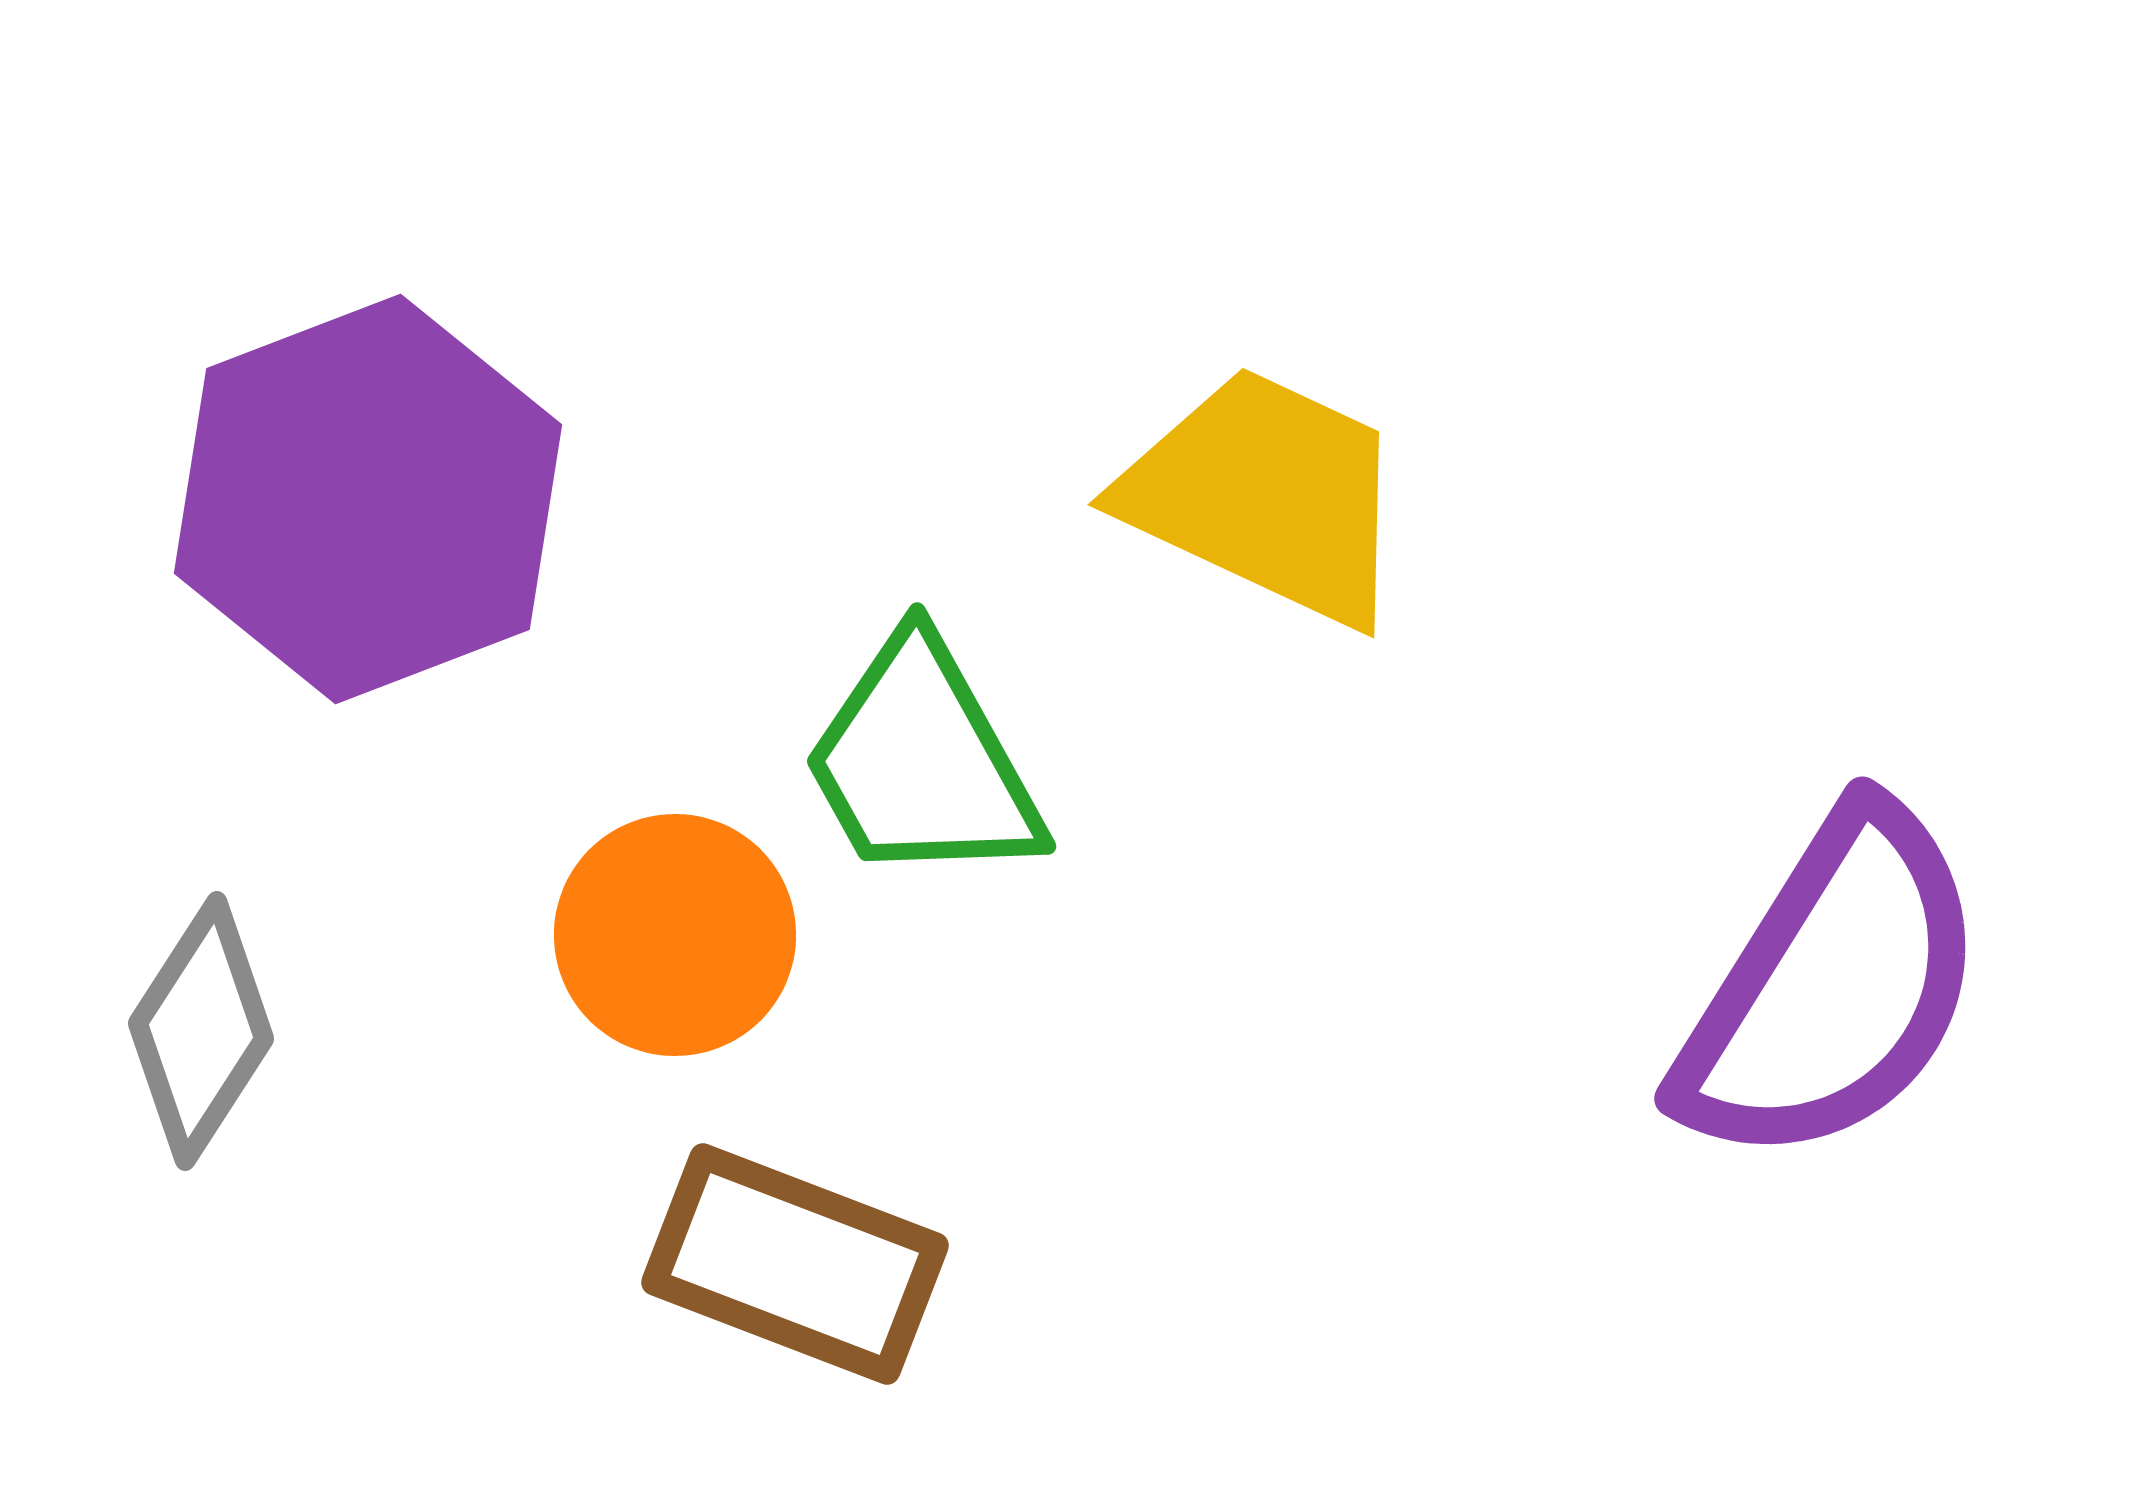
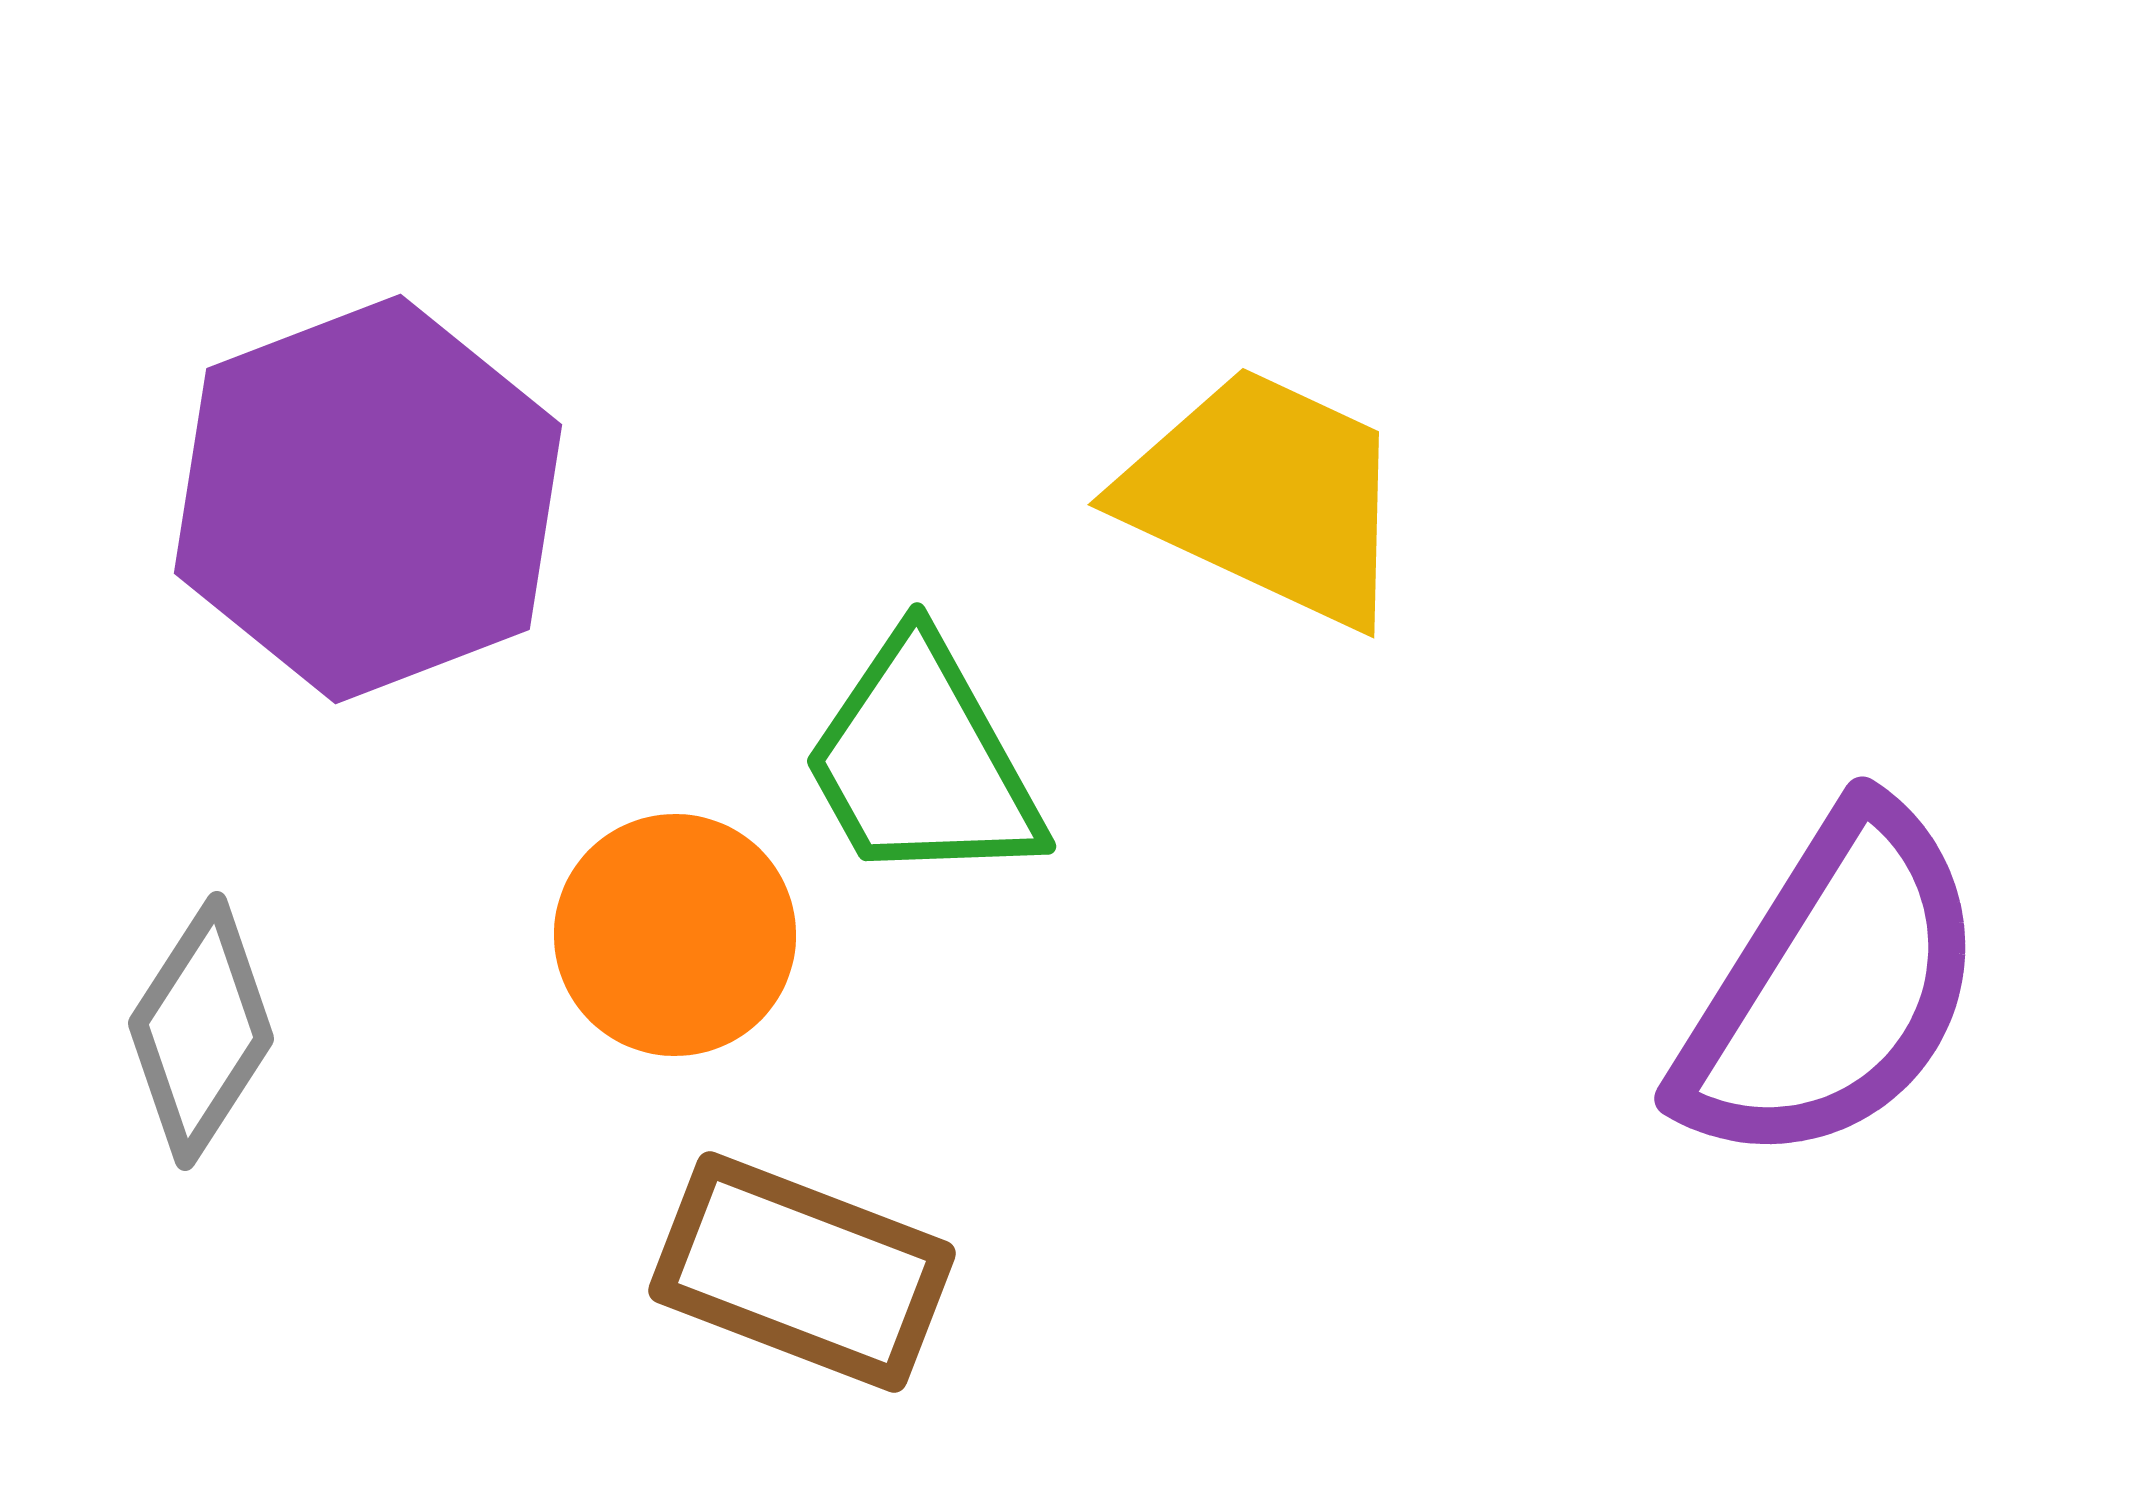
brown rectangle: moved 7 px right, 8 px down
